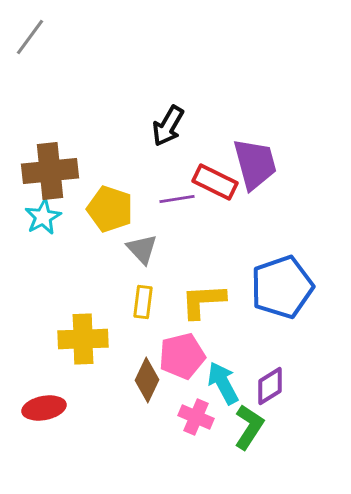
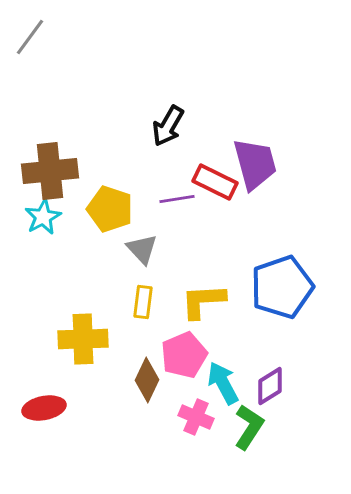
pink pentagon: moved 2 px right, 1 px up; rotated 9 degrees counterclockwise
